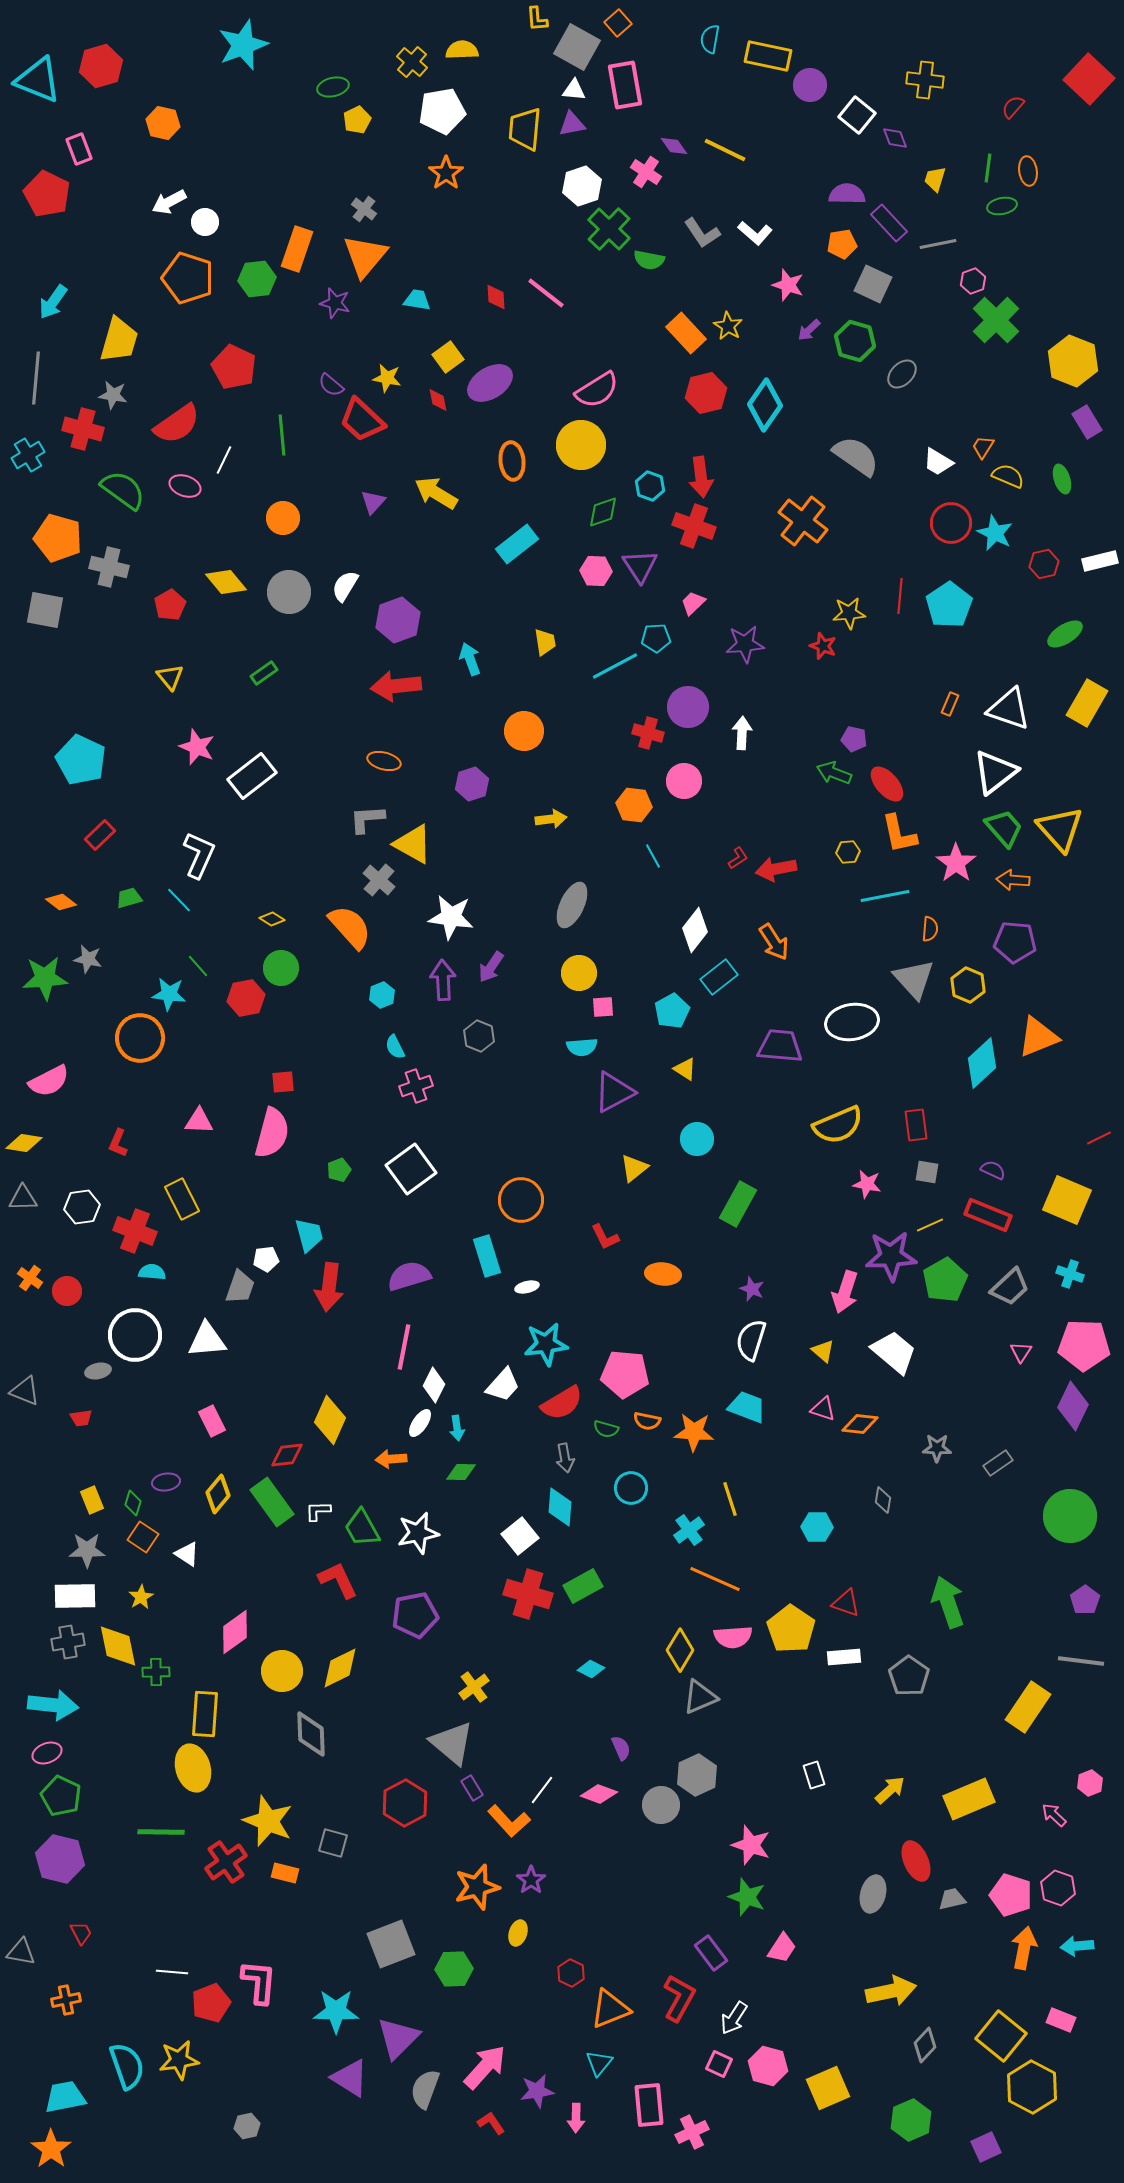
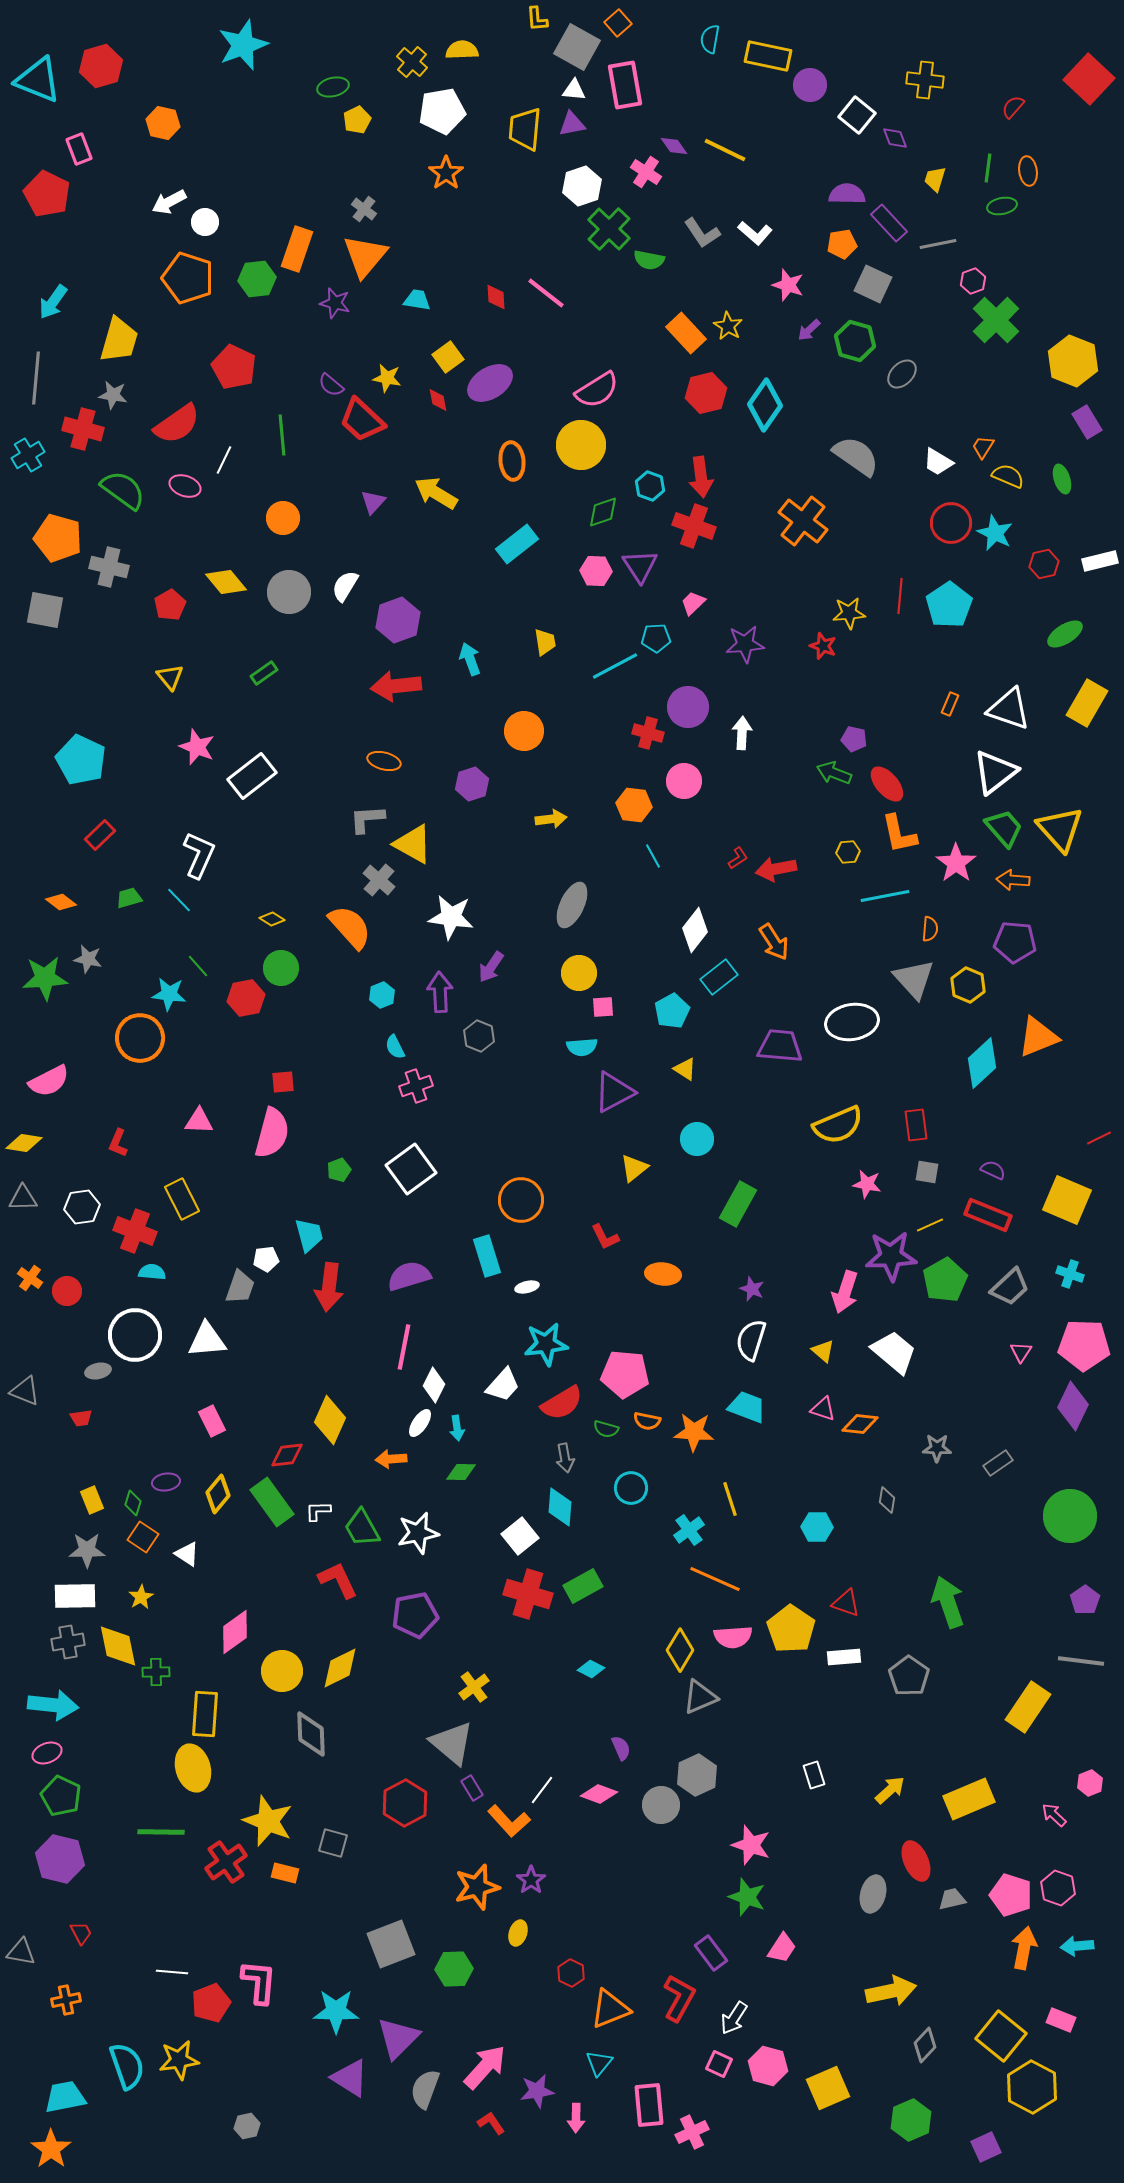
purple arrow at (443, 980): moved 3 px left, 12 px down
gray diamond at (883, 1500): moved 4 px right
